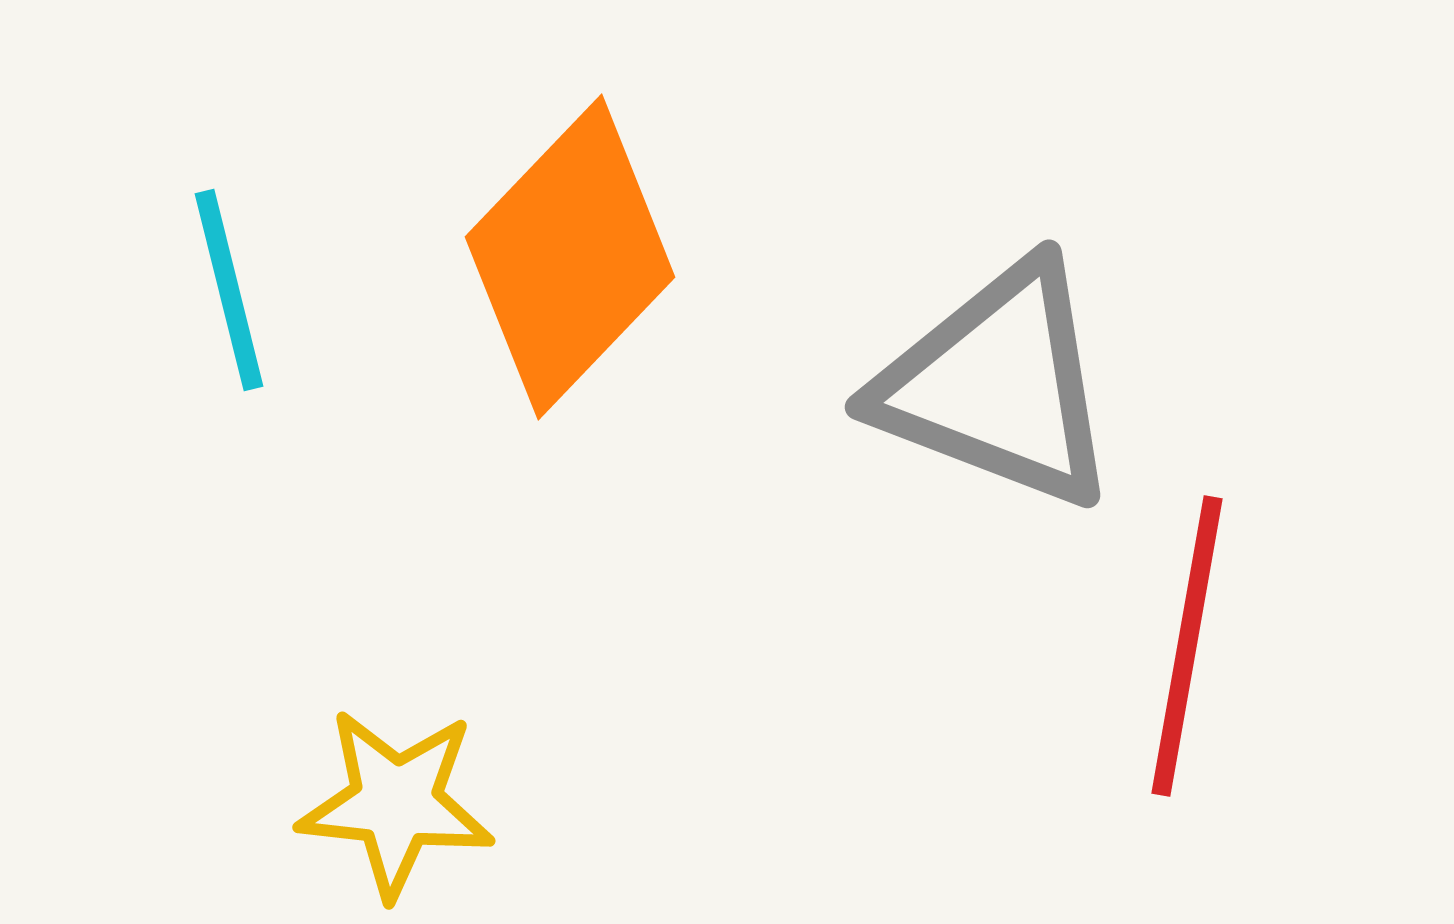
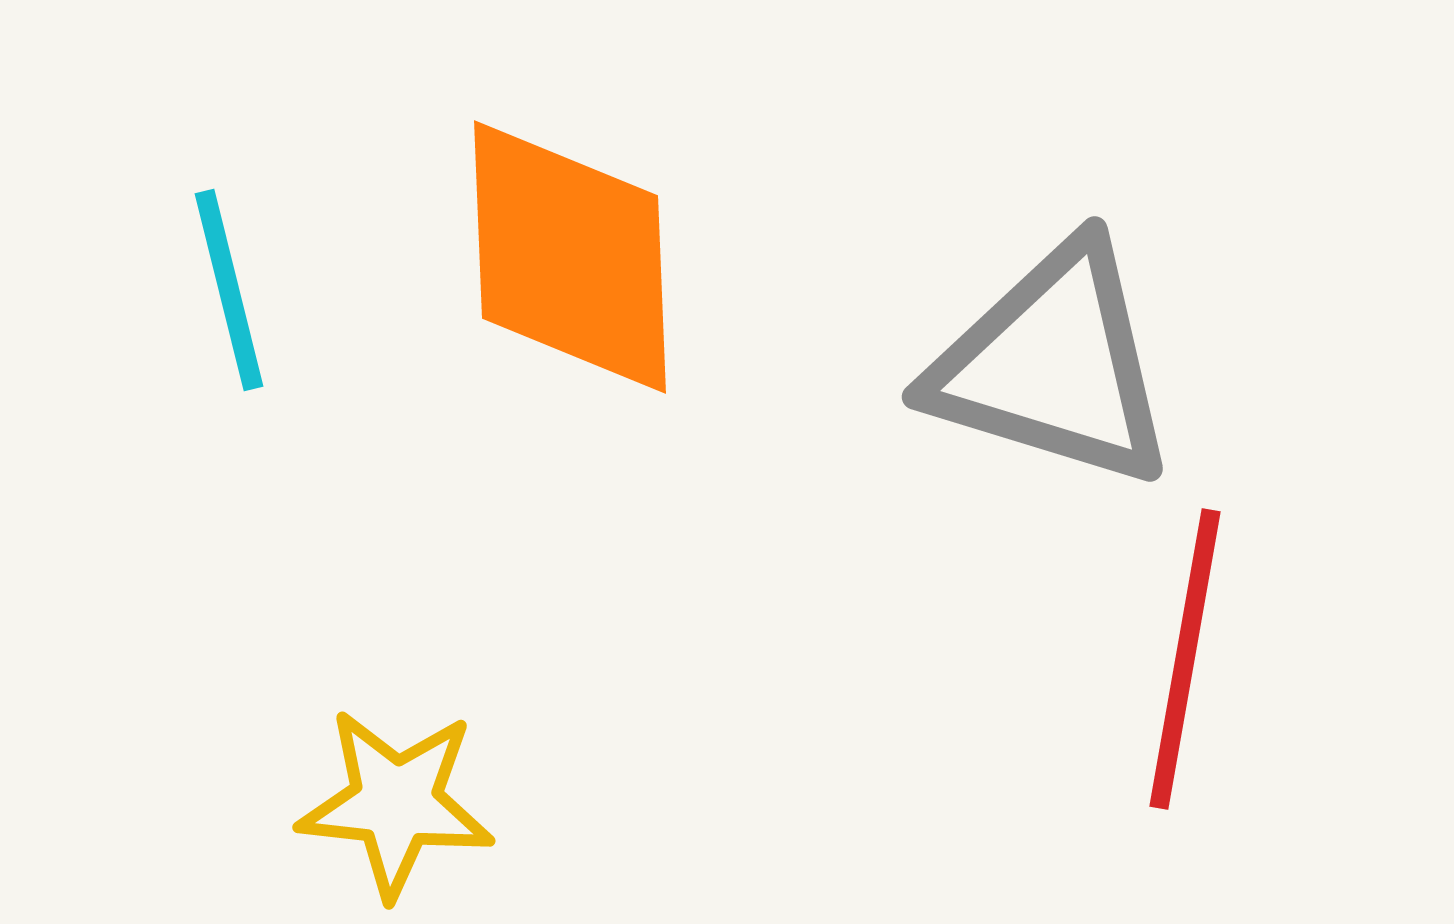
orange diamond: rotated 46 degrees counterclockwise
gray triangle: moved 55 px right, 20 px up; rotated 4 degrees counterclockwise
red line: moved 2 px left, 13 px down
